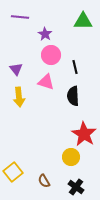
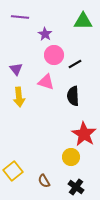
pink circle: moved 3 px right
black line: moved 3 px up; rotated 72 degrees clockwise
yellow square: moved 1 px up
